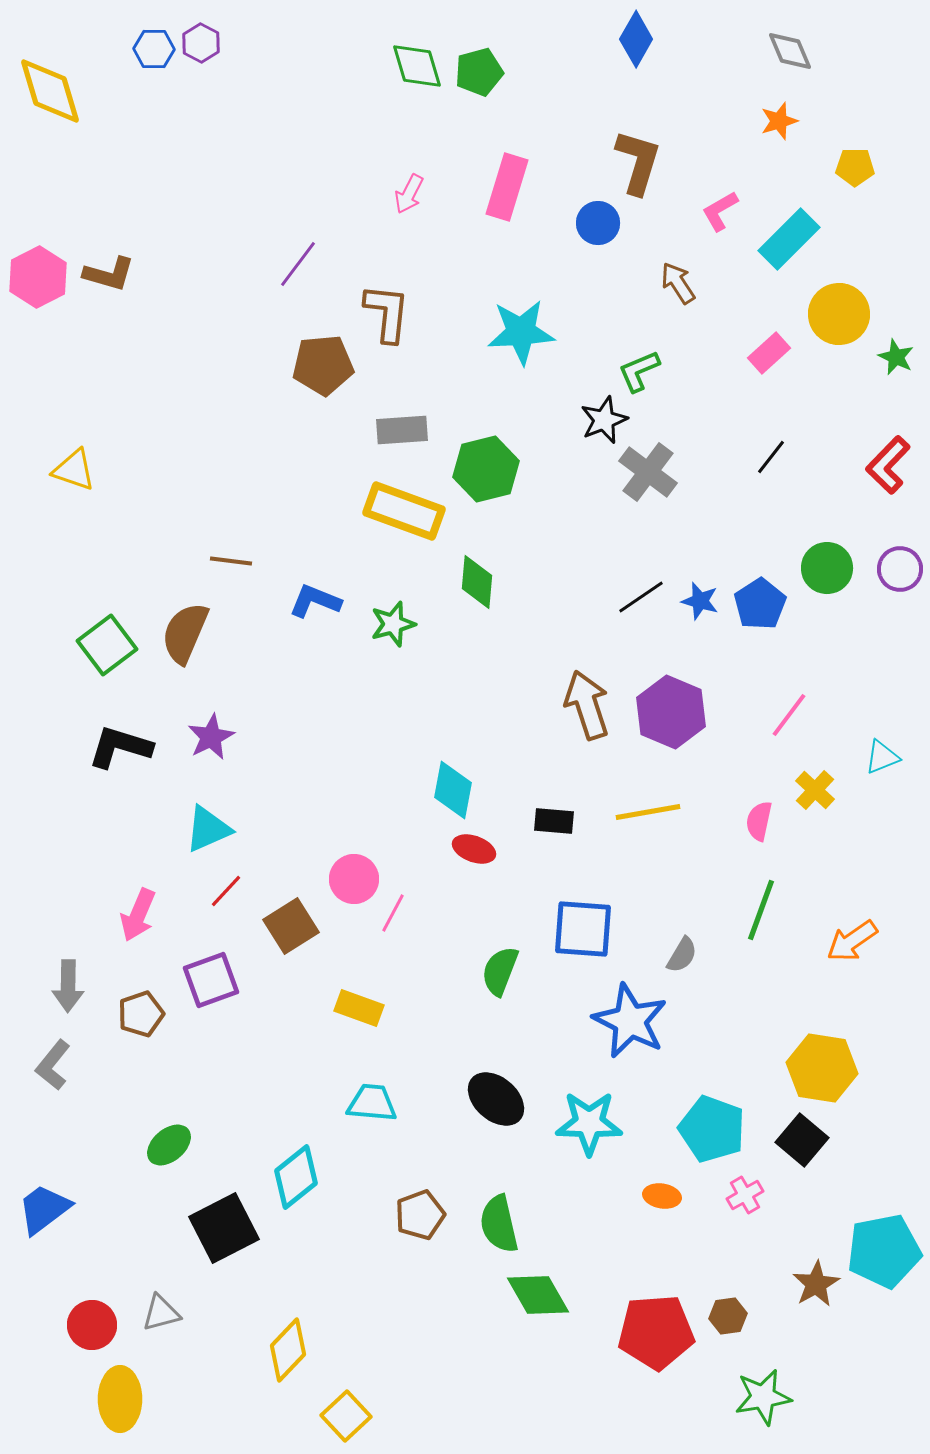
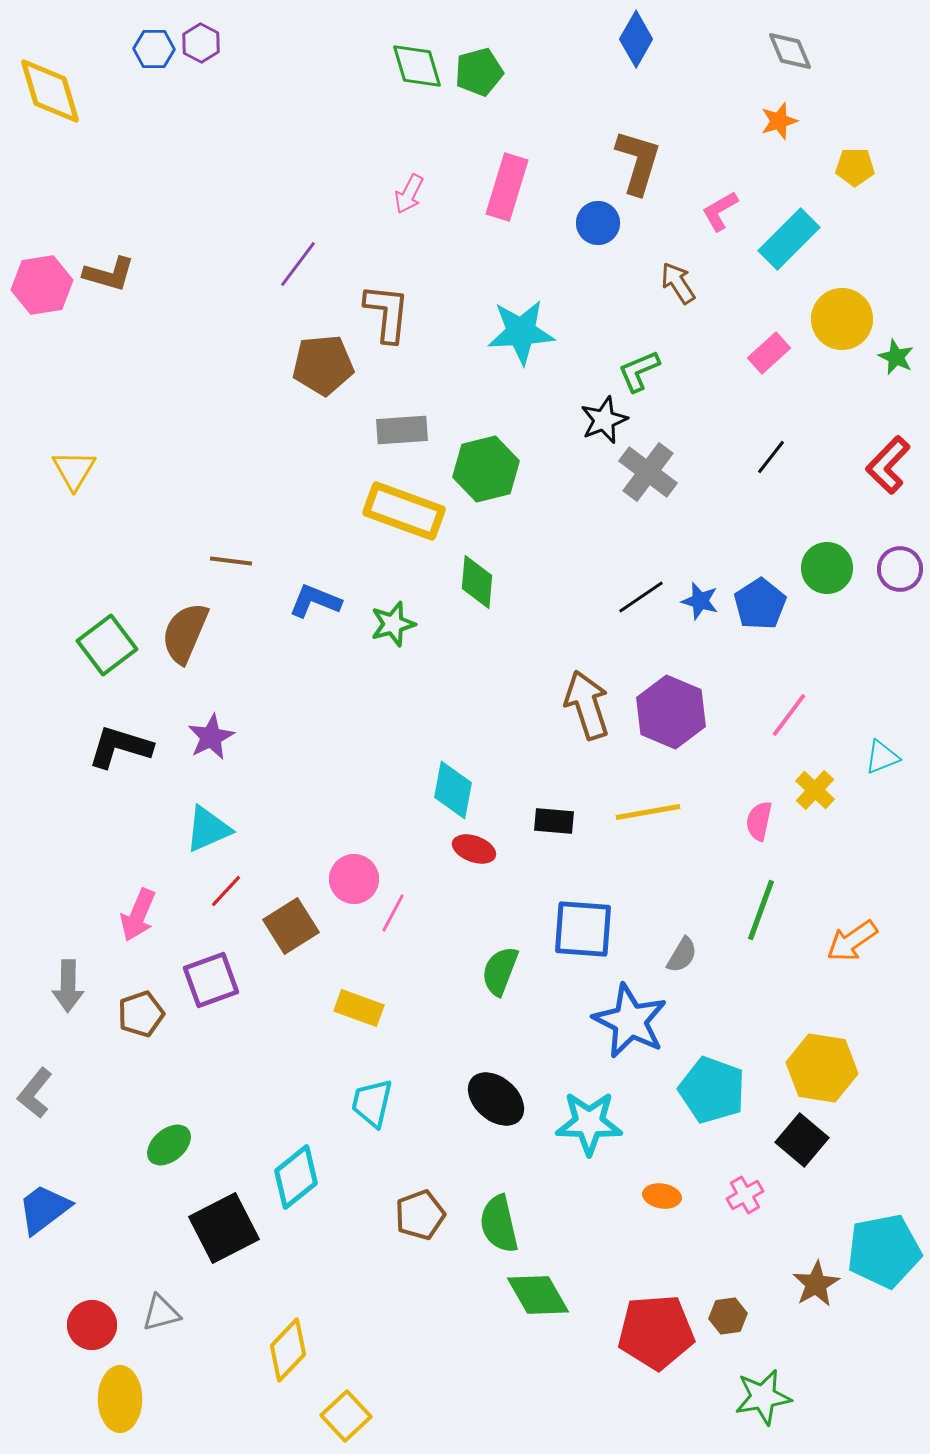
pink hexagon at (38, 277): moved 4 px right, 8 px down; rotated 18 degrees clockwise
yellow circle at (839, 314): moved 3 px right, 5 px down
yellow triangle at (74, 470): rotated 42 degrees clockwise
gray L-shape at (53, 1065): moved 18 px left, 28 px down
cyan trapezoid at (372, 1103): rotated 82 degrees counterclockwise
cyan pentagon at (712, 1129): moved 39 px up
